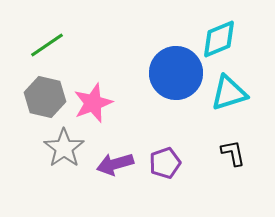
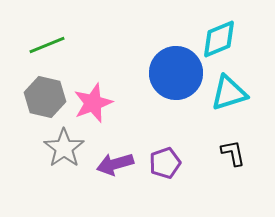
green line: rotated 12 degrees clockwise
